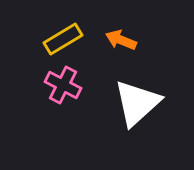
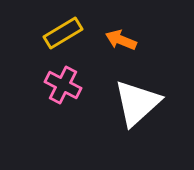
yellow rectangle: moved 6 px up
